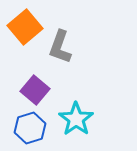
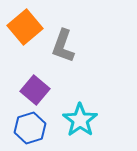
gray L-shape: moved 3 px right, 1 px up
cyan star: moved 4 px right, 1 px down
